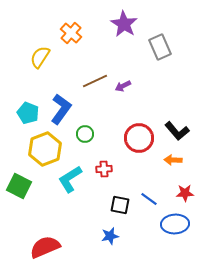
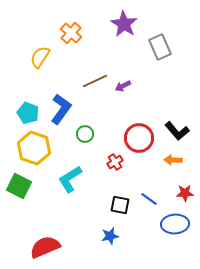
yellow hexagon: moved 11 px left, 1 px up; rotated 20 degrees counterclockwise
red cross: moved 11 px right, 7 px up; rotated 28 degrees counterclockwise
